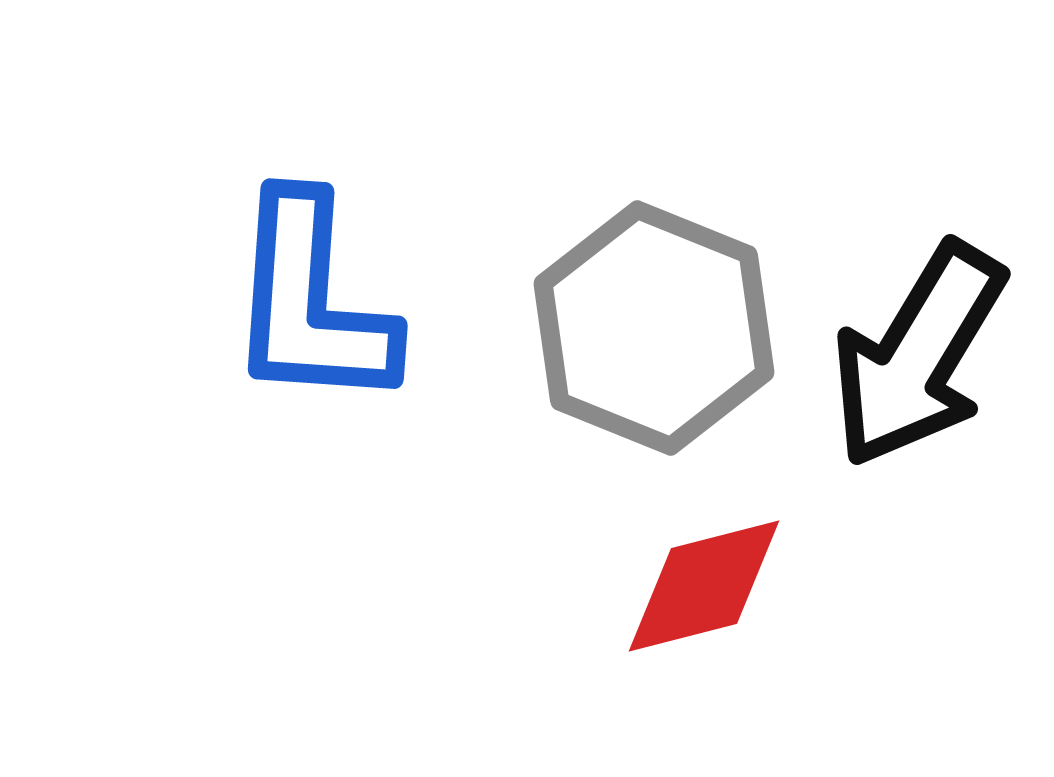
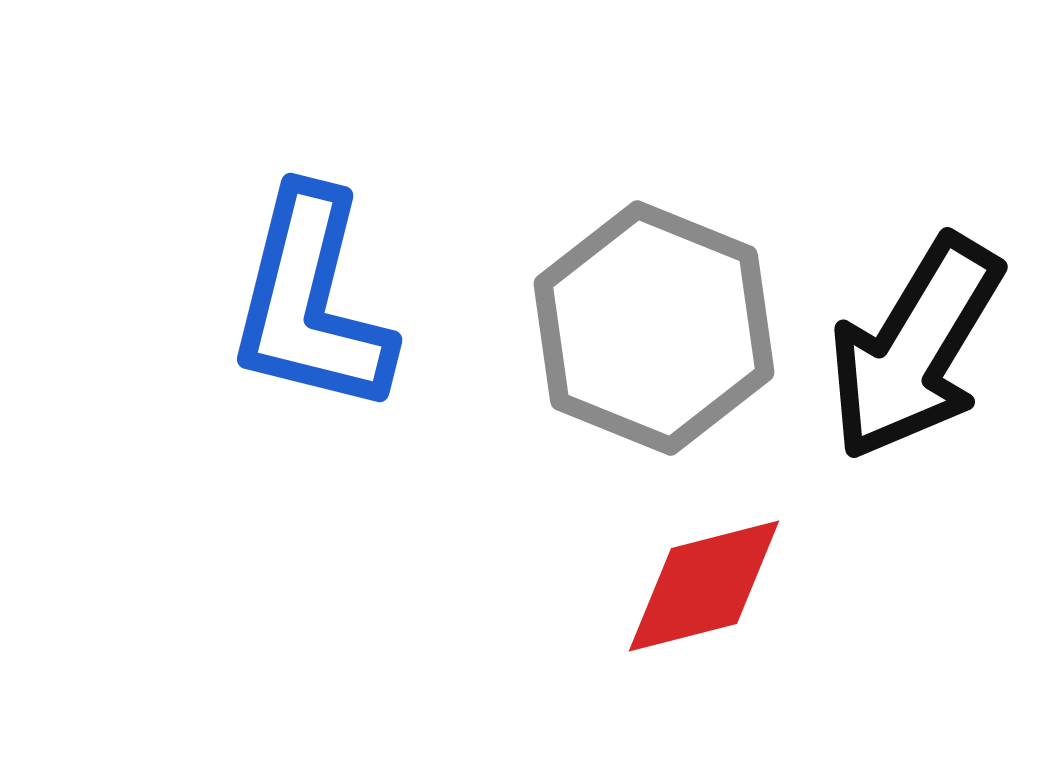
blue L-shape: rotated 10 degrees clockwise
black arrow: moved 3 px left, 7 px up
